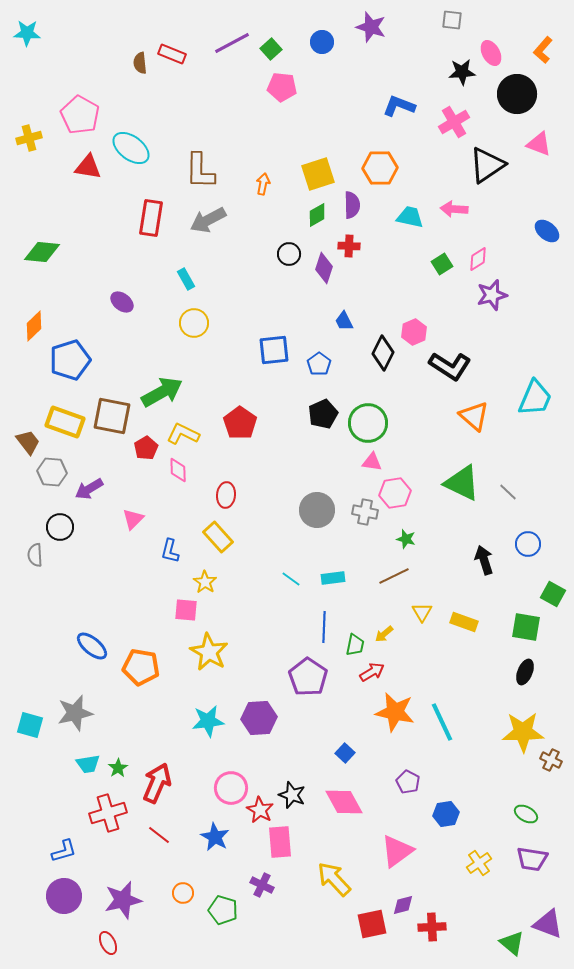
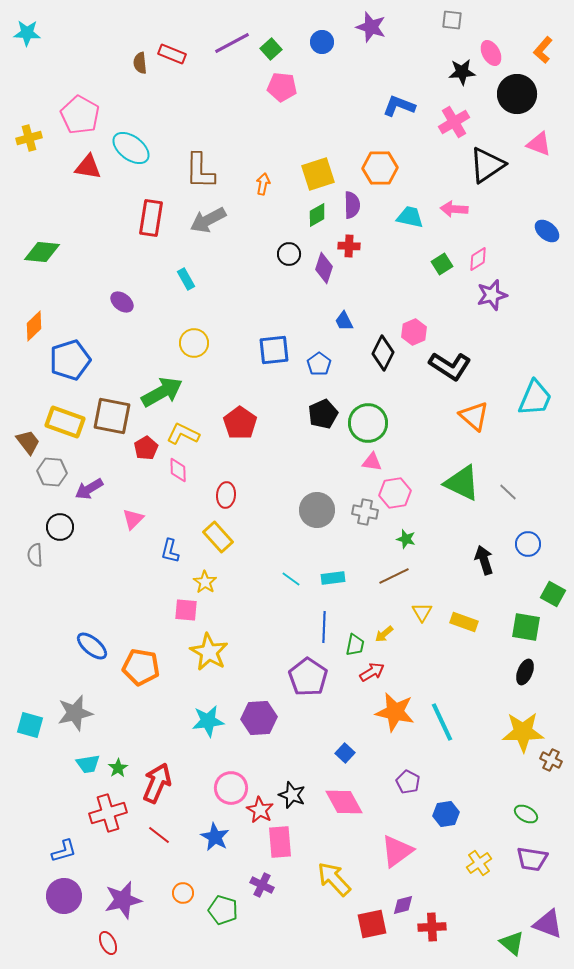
yellow circle at (194, 323): moved 20 px down
